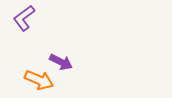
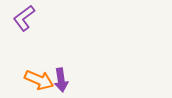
purple arrow: moved 18 px down; rotated 55 degrees clockwise
